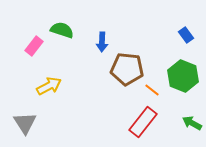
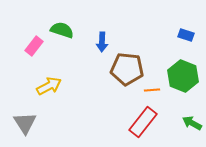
blue rectangle: rotated 35 degrees counterclockwise
orange line: rotated 42 degrees counterclockwise
